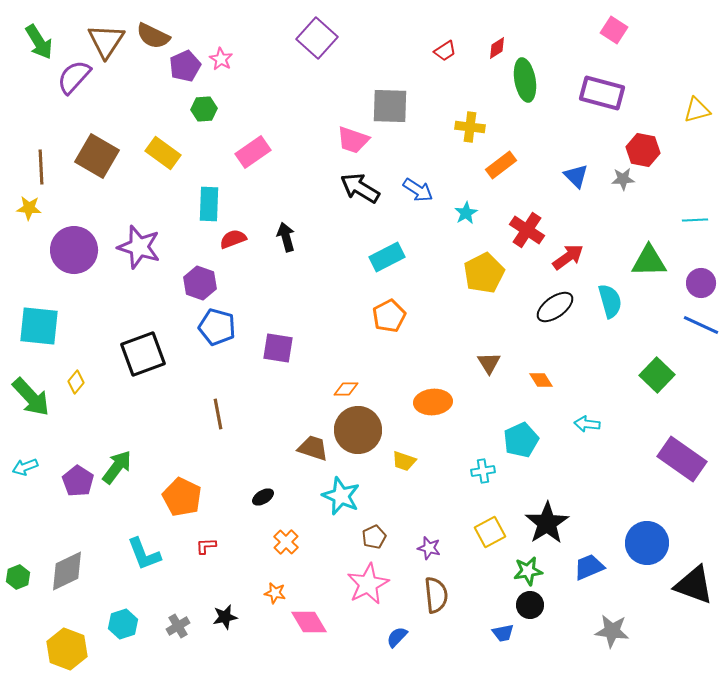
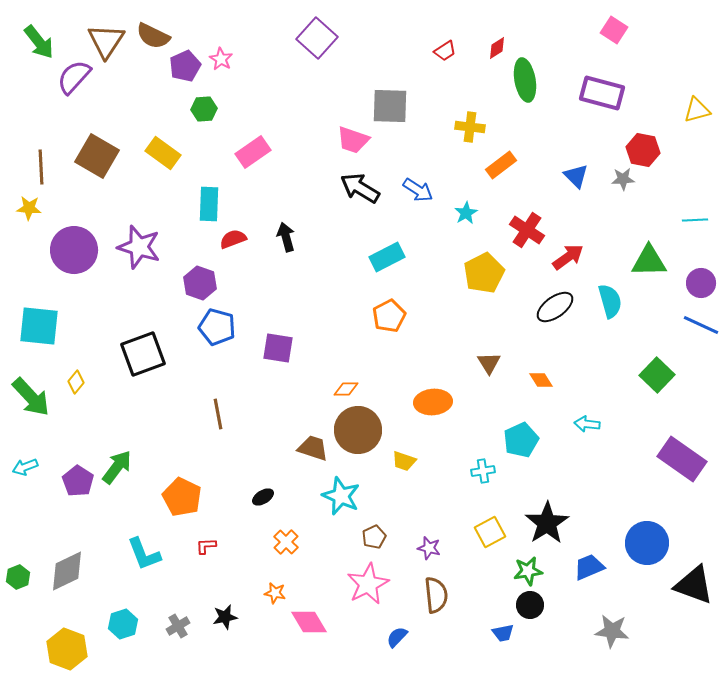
green arrow at (39, 42): rotated 6 degrees counterclockwise
